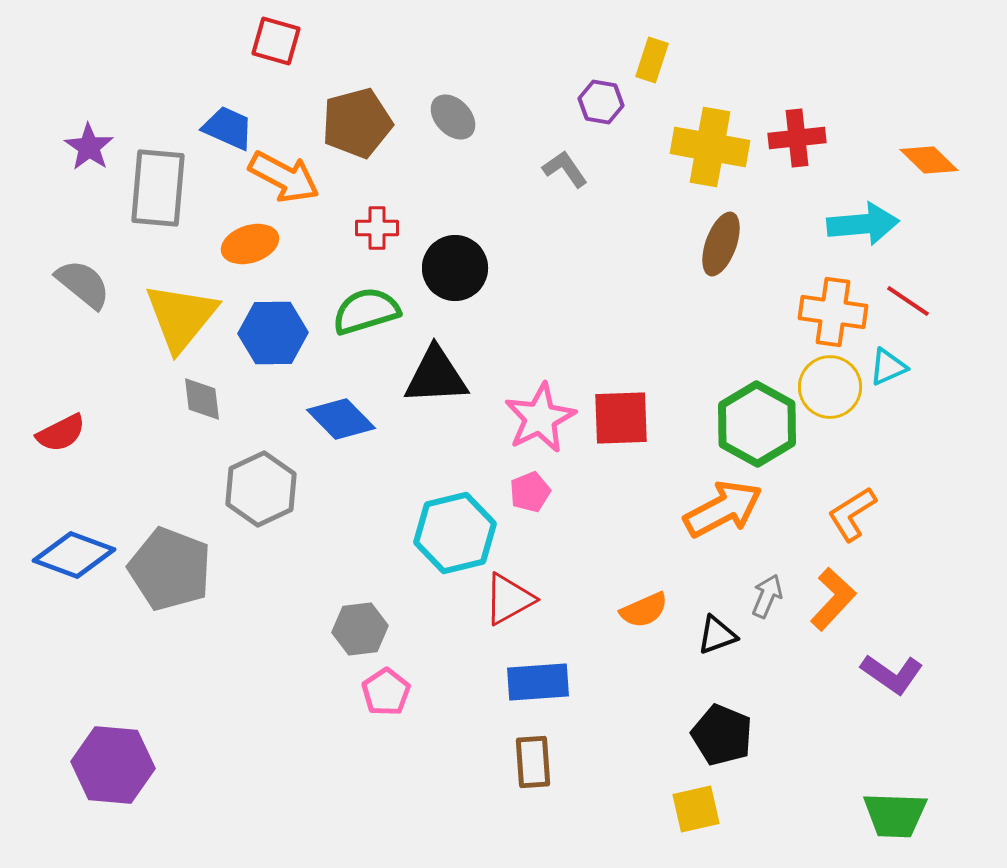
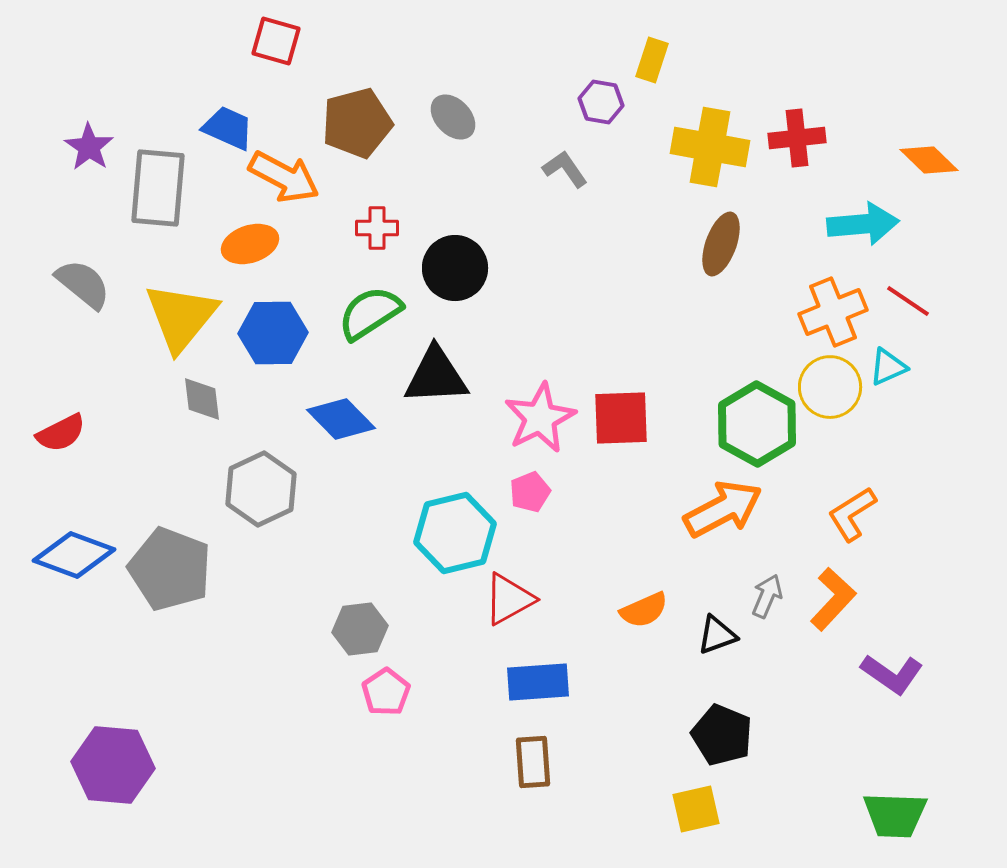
green semicircle at (366, 311): moved 4 px right, 2 px down; rotated 16 degrees counterclockwise
orange cross at (833, 312): rotated 30 degrees counterclockwise
